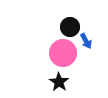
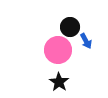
pink circle: moved 5 px left, 3 px up
